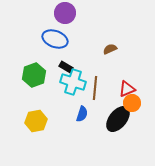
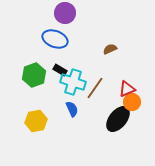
black rectangle: moved 6 px left, 3 px down
brown line: rotated 30 degrees clockwise
orange circle: moved 1 px up
blue semicircle: moved 10 px left, 5 px up; rotated 42 degrees counterclockwise
